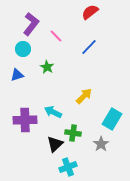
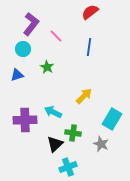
blue line: rotated 36 degrees counterclockwise
gray star: rotated 14 degrees counterclockwise
